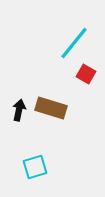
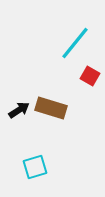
cyan line: moved 1 px right
red square: moved 4 px right, 2 px down
black arrow: rotated 45 degrees clockwise
